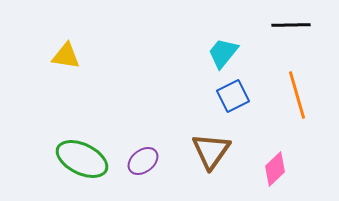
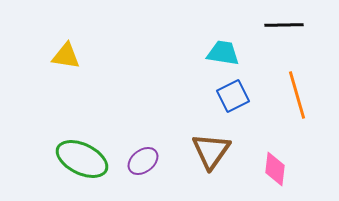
black line: moved 7 px left
cyan trapezoid: rotated 60 degrees clockwise
pink diamond: rotated 40 degrees counterclockwise
